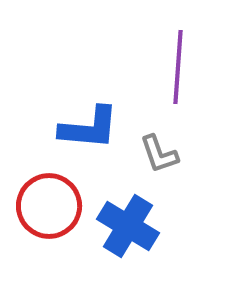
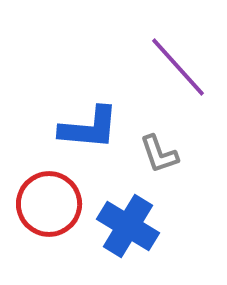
purple line: rotated 46 degrees counterclockwise
red circle: moved 2 px up
